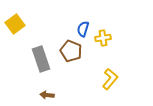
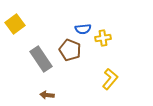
blue semicircle: rotated 112 degrees counterclockwise
brown pentagon: moved 1 px left, 1 px up
gray rectangle: rotated 15 degrees counterclockwise
